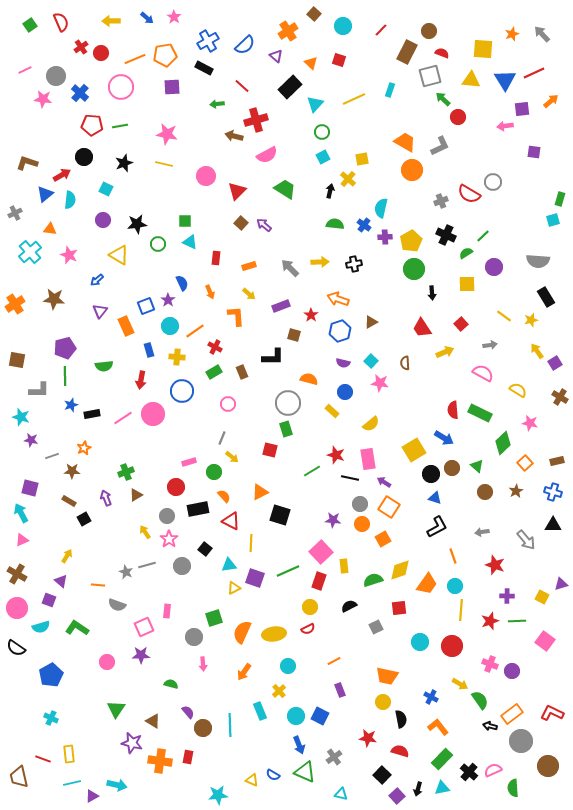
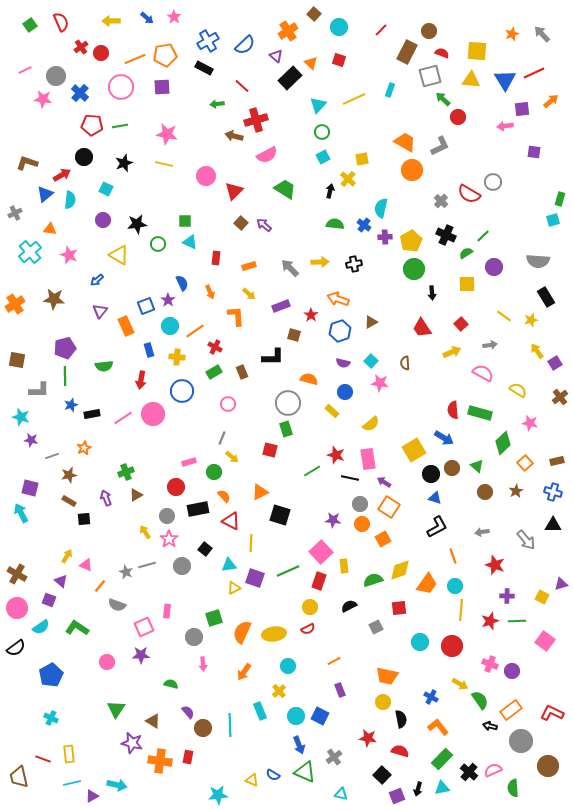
cyan circle at (343, 26): moved 4 px left, 1 px down
yellow square at (483, 49): moved 6 px left, 2 px down
purple square at (172, 87): moved 10 px left
black rectangle at (290, 87): moved 9 px up
cyan triangle at (315, 104): moved 3 px right, 1 px down
red triangle at (237, 191): moved 3 px left
gray cross at (441, 201): rotated 24 degrees counterclockwise
yellow arrow at (445, 352): moved 7 px right
brown cross at (560, 397): rotated 21 degrees clockwise
green rectangle at (480, 413): rotated 10 degrees counterclockwise
brown star at (72, 471): moved 3 px left, 4 px down; rotated 14 degrees counterclockwise
black square at (84, 519): rotated 24 degrees clockwise
pink triangle at (22, 540): moved 64 px right, 25 px down; rotated 48 degrees clockwise
orange line at (98, 585): moved 2 px right, 1 px down; rotated 56 degrees counterclockwise
cyan semicircle at (41, 627): rotated 18 degrees counterclockwise
black semicircle at (16, 648): rotated 72 degrees counterclockwise
orange rectangle at (512, 714): moved 1 px left, 4 px up
purple square at (397, 796): rotated 21 degrees clockwise
